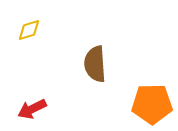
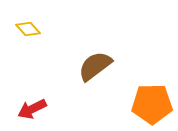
yellow diamond: moved 1 px left, 1 px up; rotated 65 degrees clockwise
brown semicircle: moved 2 px down; rotated 57 degrees clockwise
